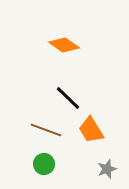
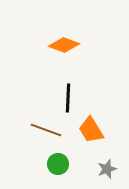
orange diamond: rotated 16 degrees counterclockwise
black line: rotated 48 degrees clockwise
green circle: moved 14 px right
